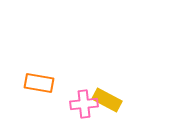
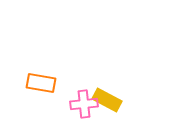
orange rectangle: moved 2 px right
